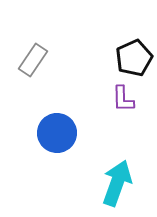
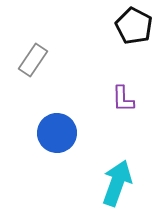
black pentagon: moved 32 px up; rotated 21 degrees counterclockwise
